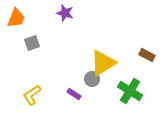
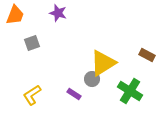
purple star: moved 7 px left
orange trapezoid: moved 1 px left, 3 px up
